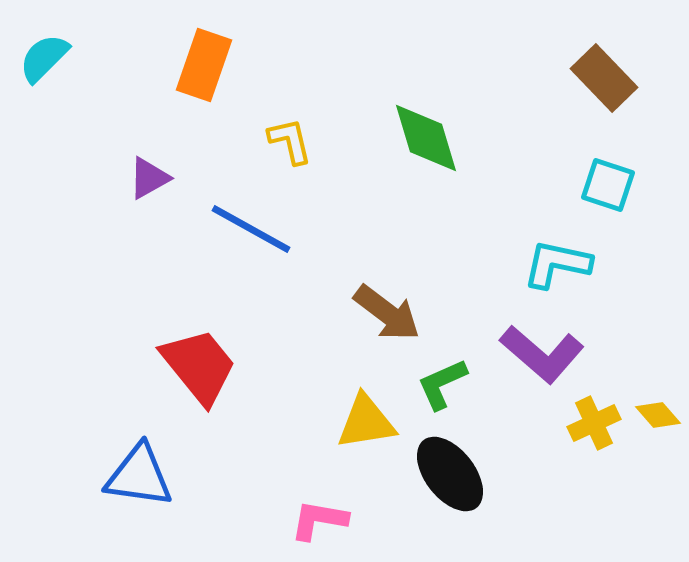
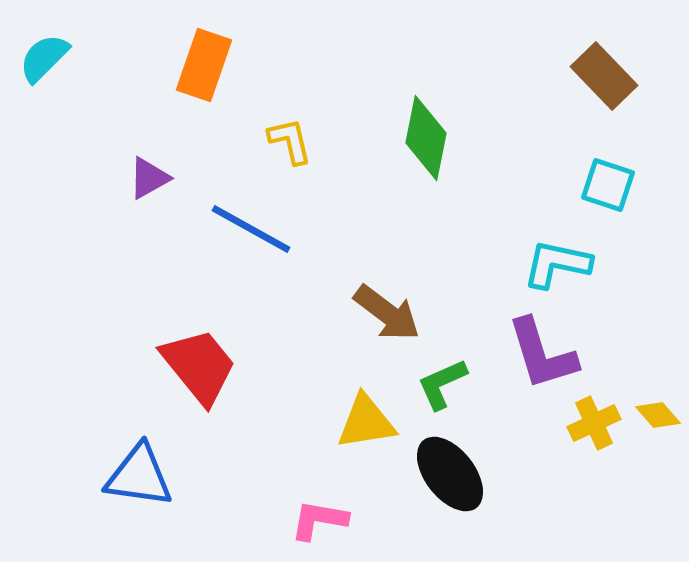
brown rectangle: moved 2 px up
green diamond: rotated 28 degrees clockwise
purple L-shape: rotated 32 degrees clockwise
